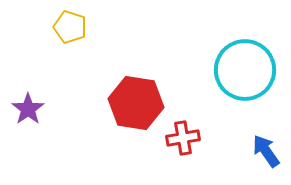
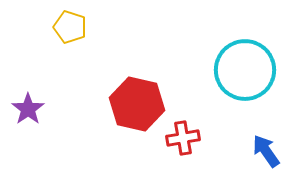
red hexagon: moved 1 px right, 1 px down; rotated 4 degrees clockwise
